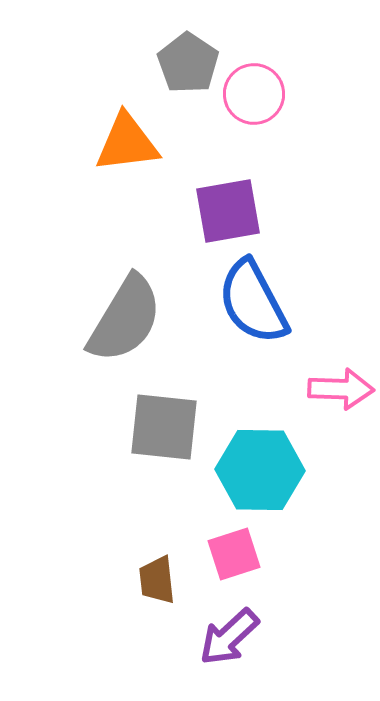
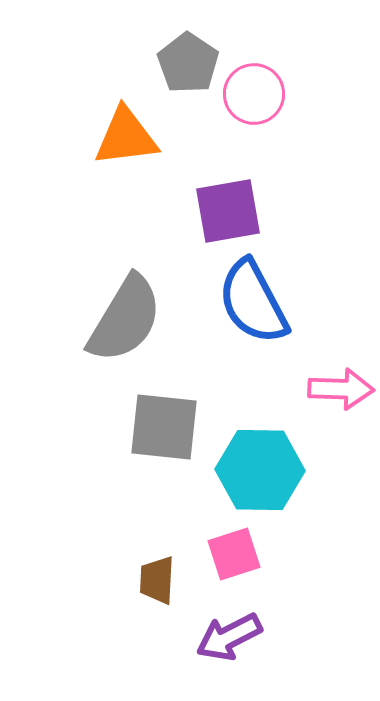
orange triangle: moved 1 px left, 6 px up
brown trapezoid: rotated 9 degrees clockwise
purple arrow: rotated 16 degrees clockwise
